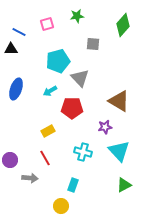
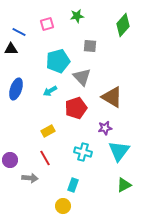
gray square: moved 3 px left, 2 px down
gray triangle: moved 2 px right, 1 px up
brown triangle: moved 7 px left, 4 px up
red pentagon: moved 4 px right; rotated 20 degrees counterclockwise
purple star: moved 1 px down
cyan triangle: rotated 20 degrees clockwise
yellow circle: moved 2 px right
